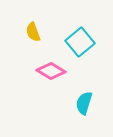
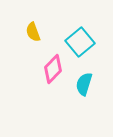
pink diamond: moved 2 px right, 2 px up; rotated 76 degrees counterclockwise
cyan semicircle: moved 19 px up
